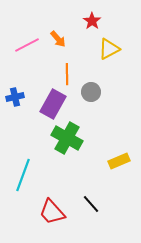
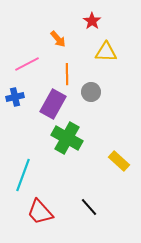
pink line: moved 19 px down
yellow triangle: moved 3 px left, 3 px down; rotated 30 degrees clockwise
yellow rectangle: rotated 65 degrees clockwise
black line: moved 2 px left, 3 px down
red trapezoid: moved 12 px left
